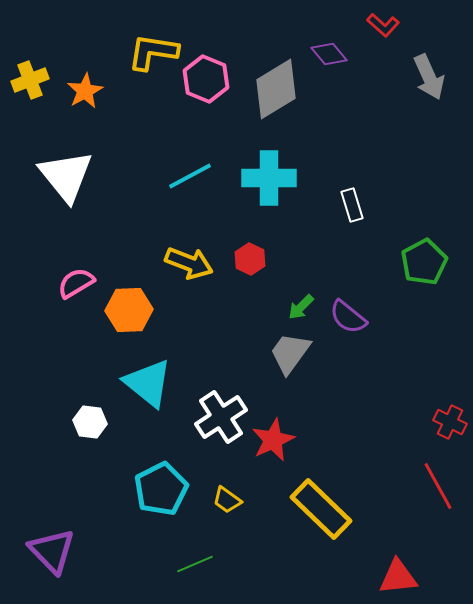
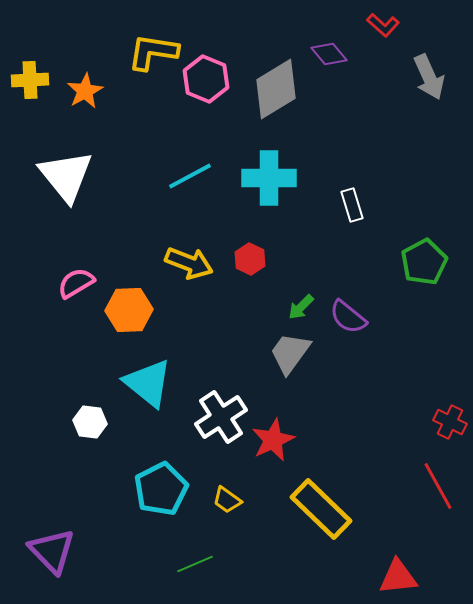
yellow cross: rotated 18 degrees clockwise
